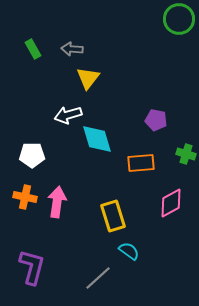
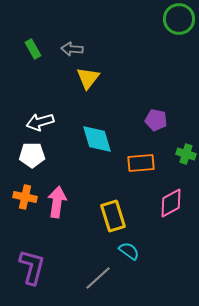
white arrow: moved 28 px left, 7 px down
